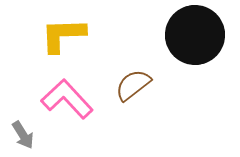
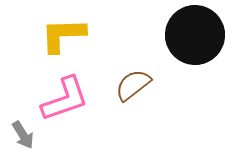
pink L-shape: moved 2 px left; rotated 114 degrees clockwise
